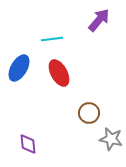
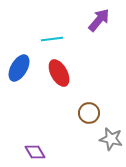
purple diamond: moved 7 px right, 8 px down; rotated 25 degrees counterclockwise
